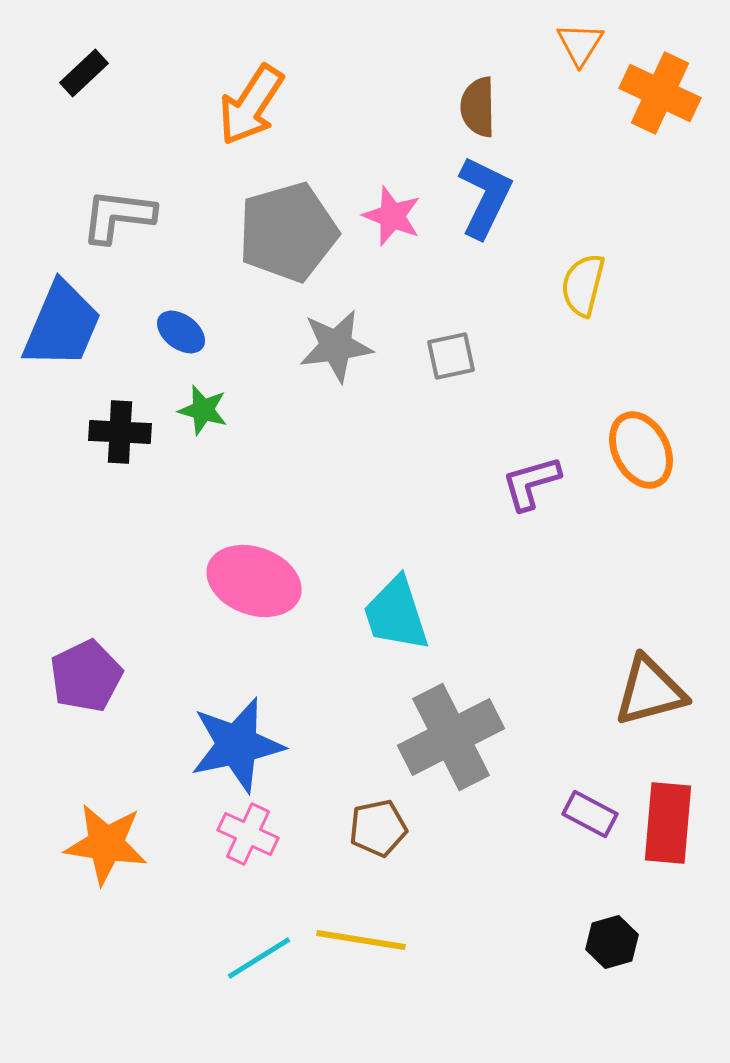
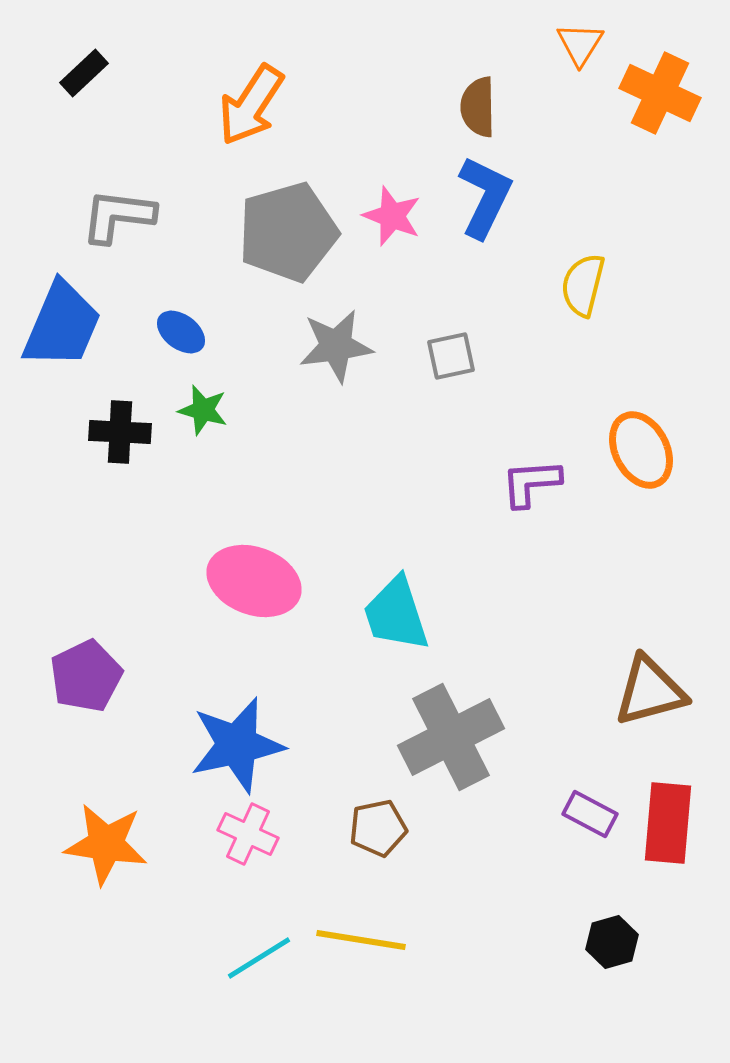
purple L-shape: rotated 12 degrees clockwise
